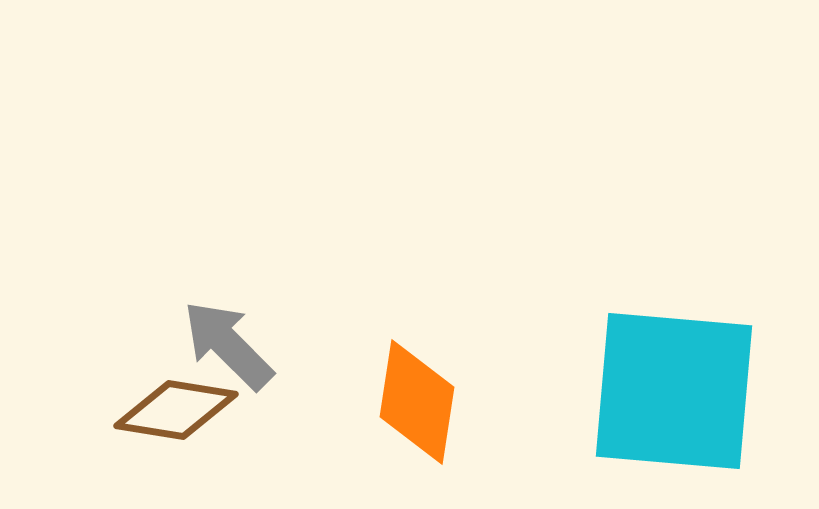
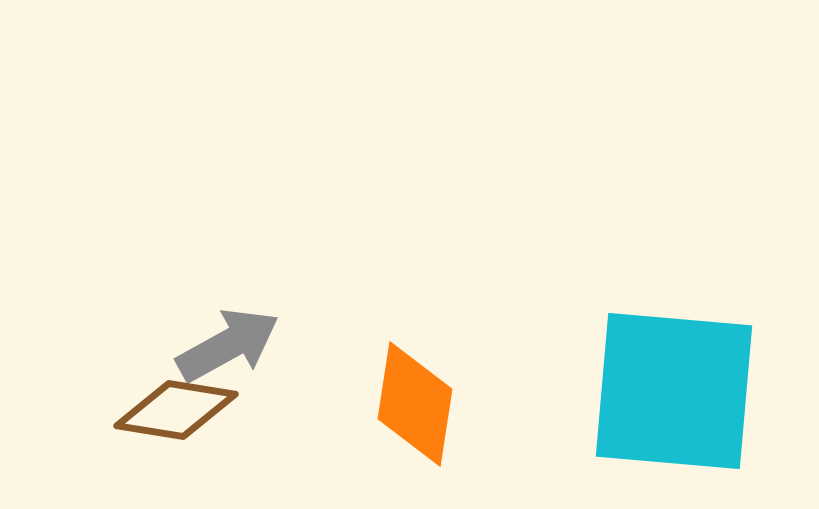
gray arrow: rotated 106 degrees clockwise
orange diamond: moved 2 px left, 2 px down
